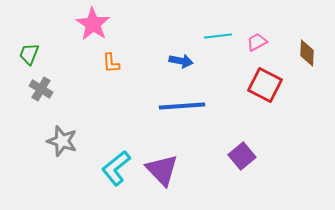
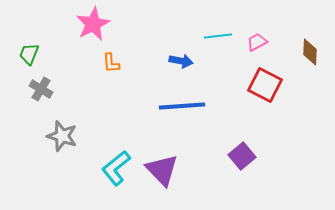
pink star: rotated 12 degrees clockwise
brown diamond: moved 3 px right, 1 px up
gray star: moved 5 px up
